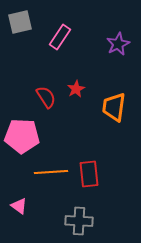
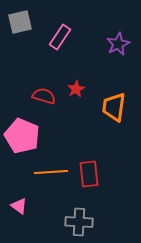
red semicircle: moved 2 px left, 1 px up; rotated 40 degrees counterclockwise
pink pentagon: rotated 20 degrees clockwise
gray cross: moved 1 px down
